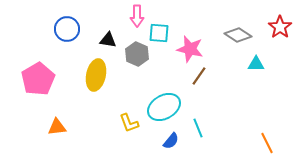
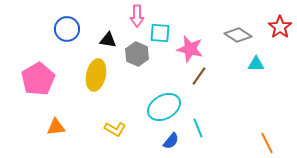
cyan square: moved 1 px right
yellow L-shape: moved 14 px left, 6 px down; rotated 40 degrees counterclockwise
orange triangle: moved 1 px left
